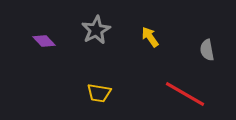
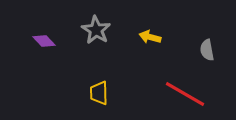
gray star: rotated 12 degrees counterclockwise
yellow arrow: rotated 40 degrees counterclockwise
yellow trapezoid: rotated 80 degrees clockwise
